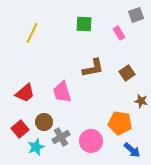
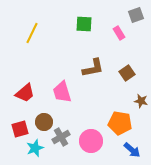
red square: rotated 24 degrees clockwise
cyan star: moved 1 px left, 1 px down
